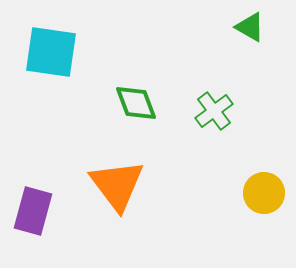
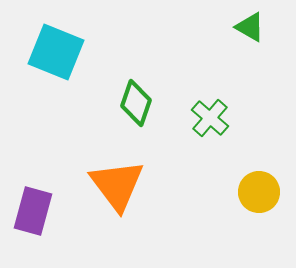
cyan square: moved 5 px right; rotated 14 degrees clockwise
green diamond: rotated 39 degrees clockwise
green cross: moved 4 px left, 7 px down; rotated 12 degrees counterclockwise
yellow circle: moved 5 px left, 1 px up
